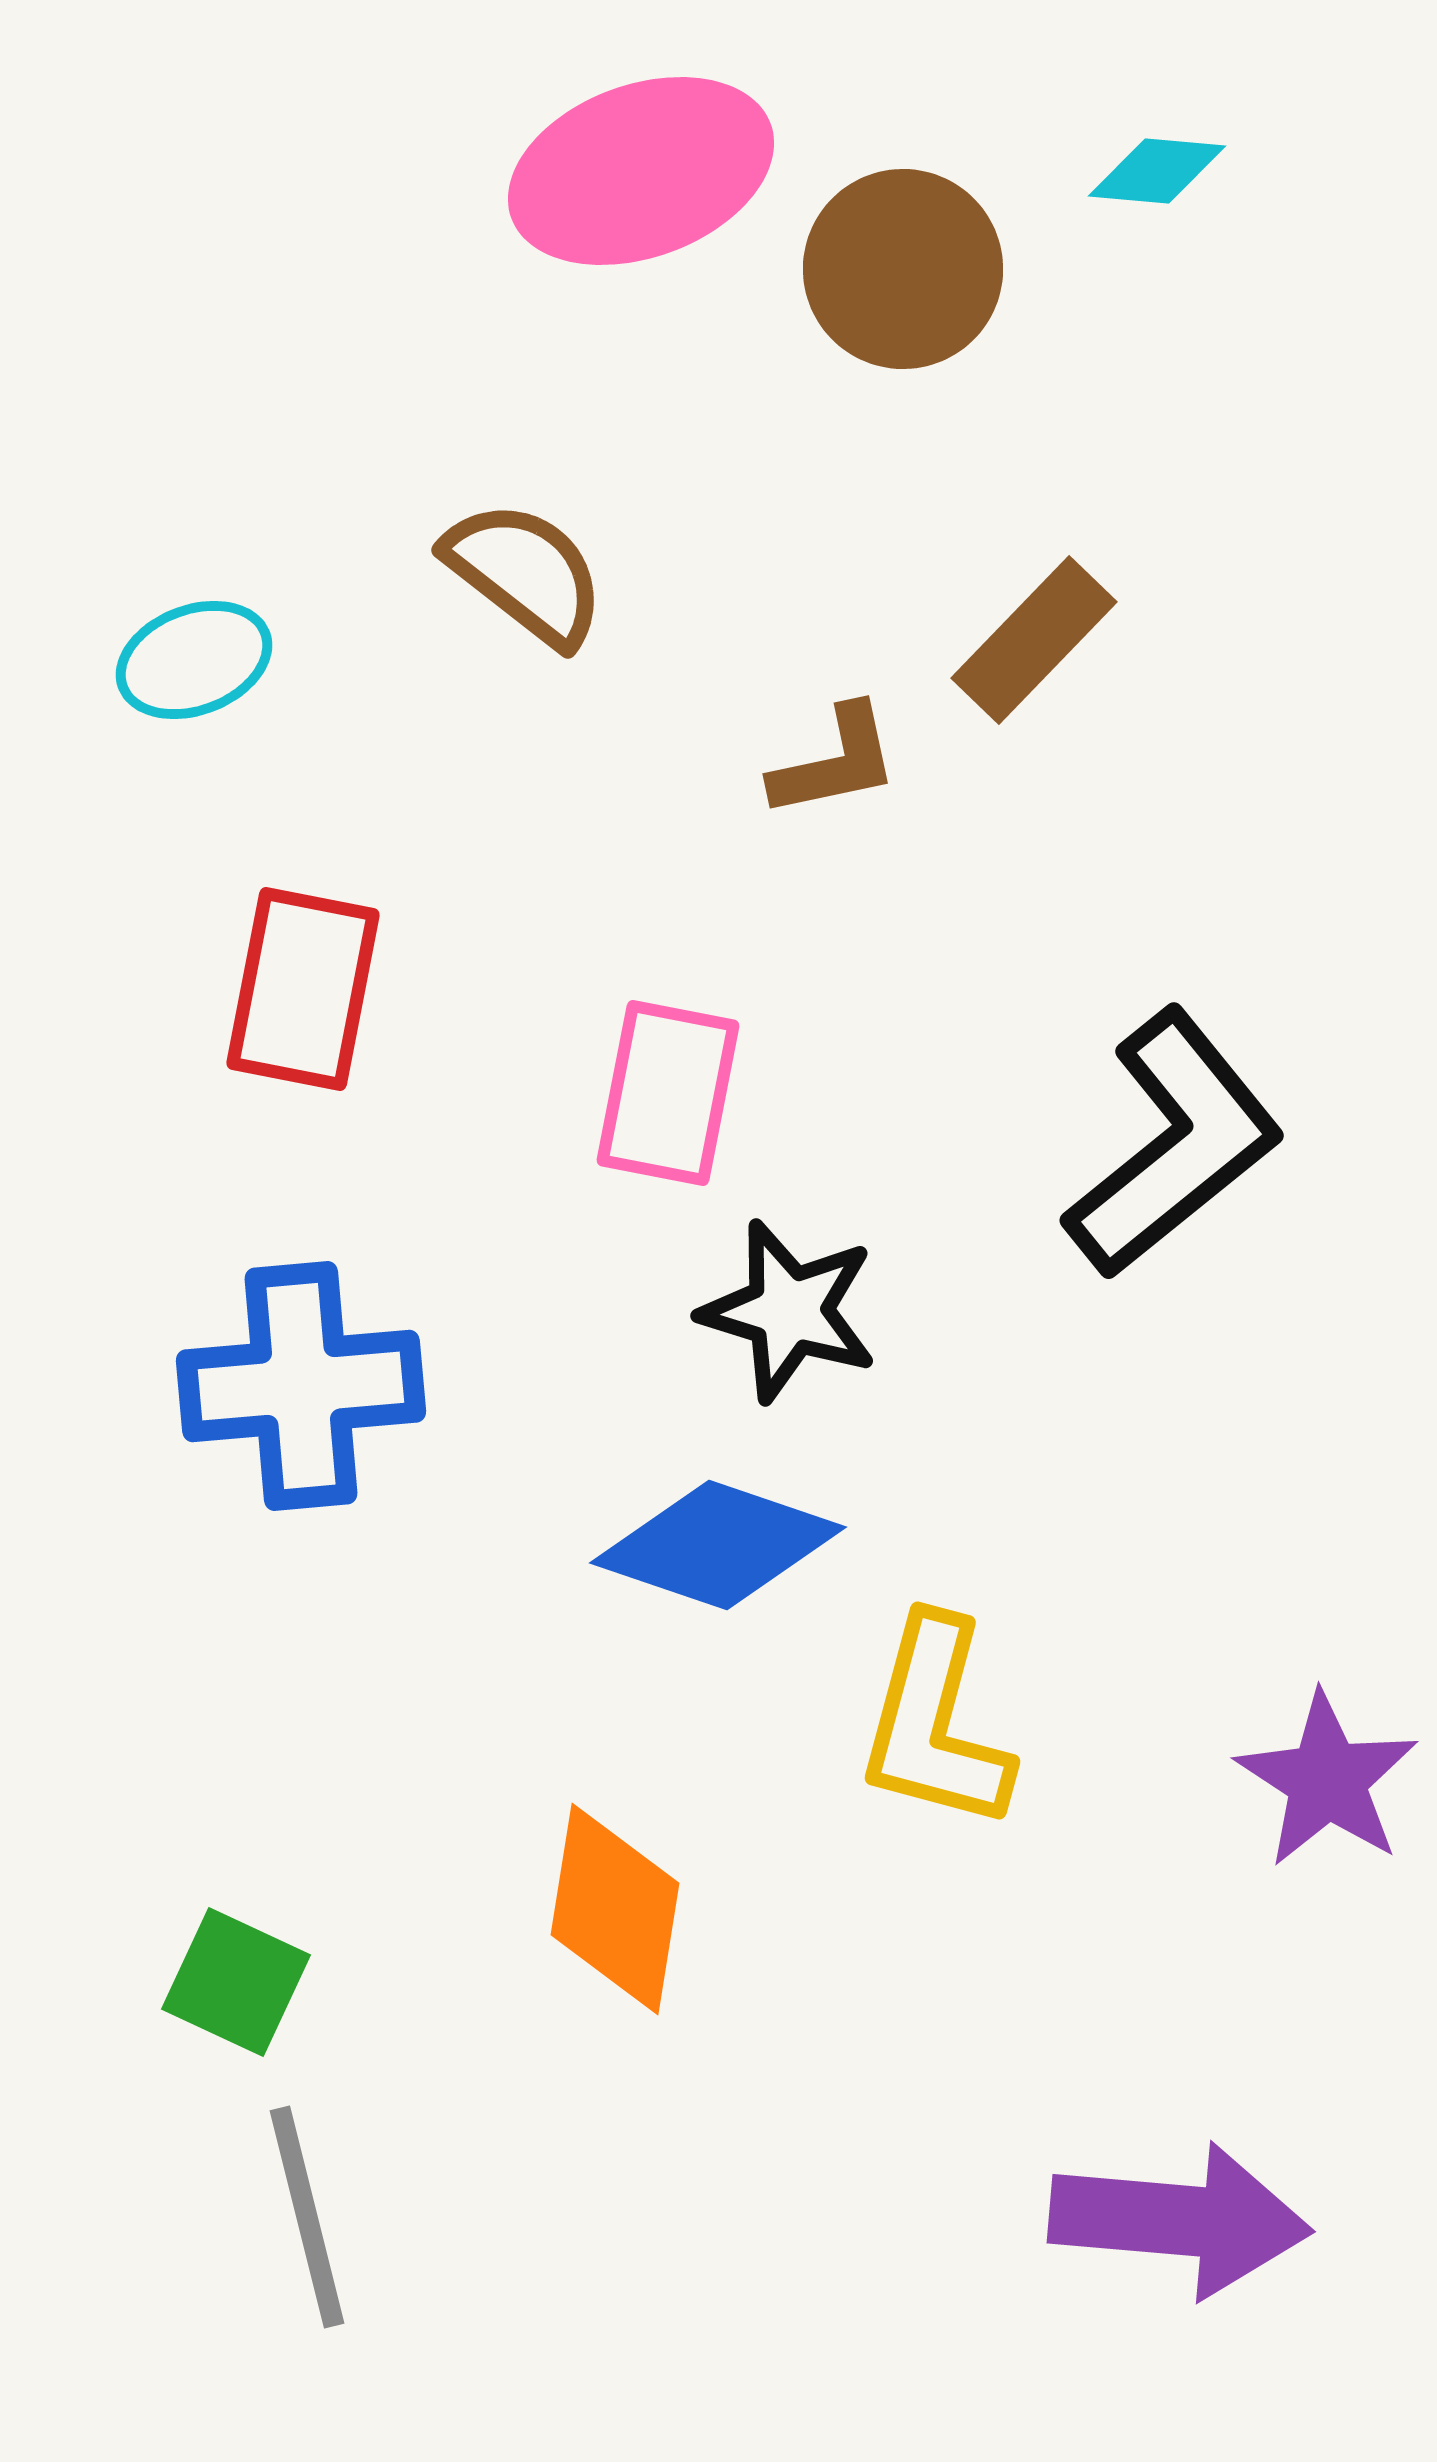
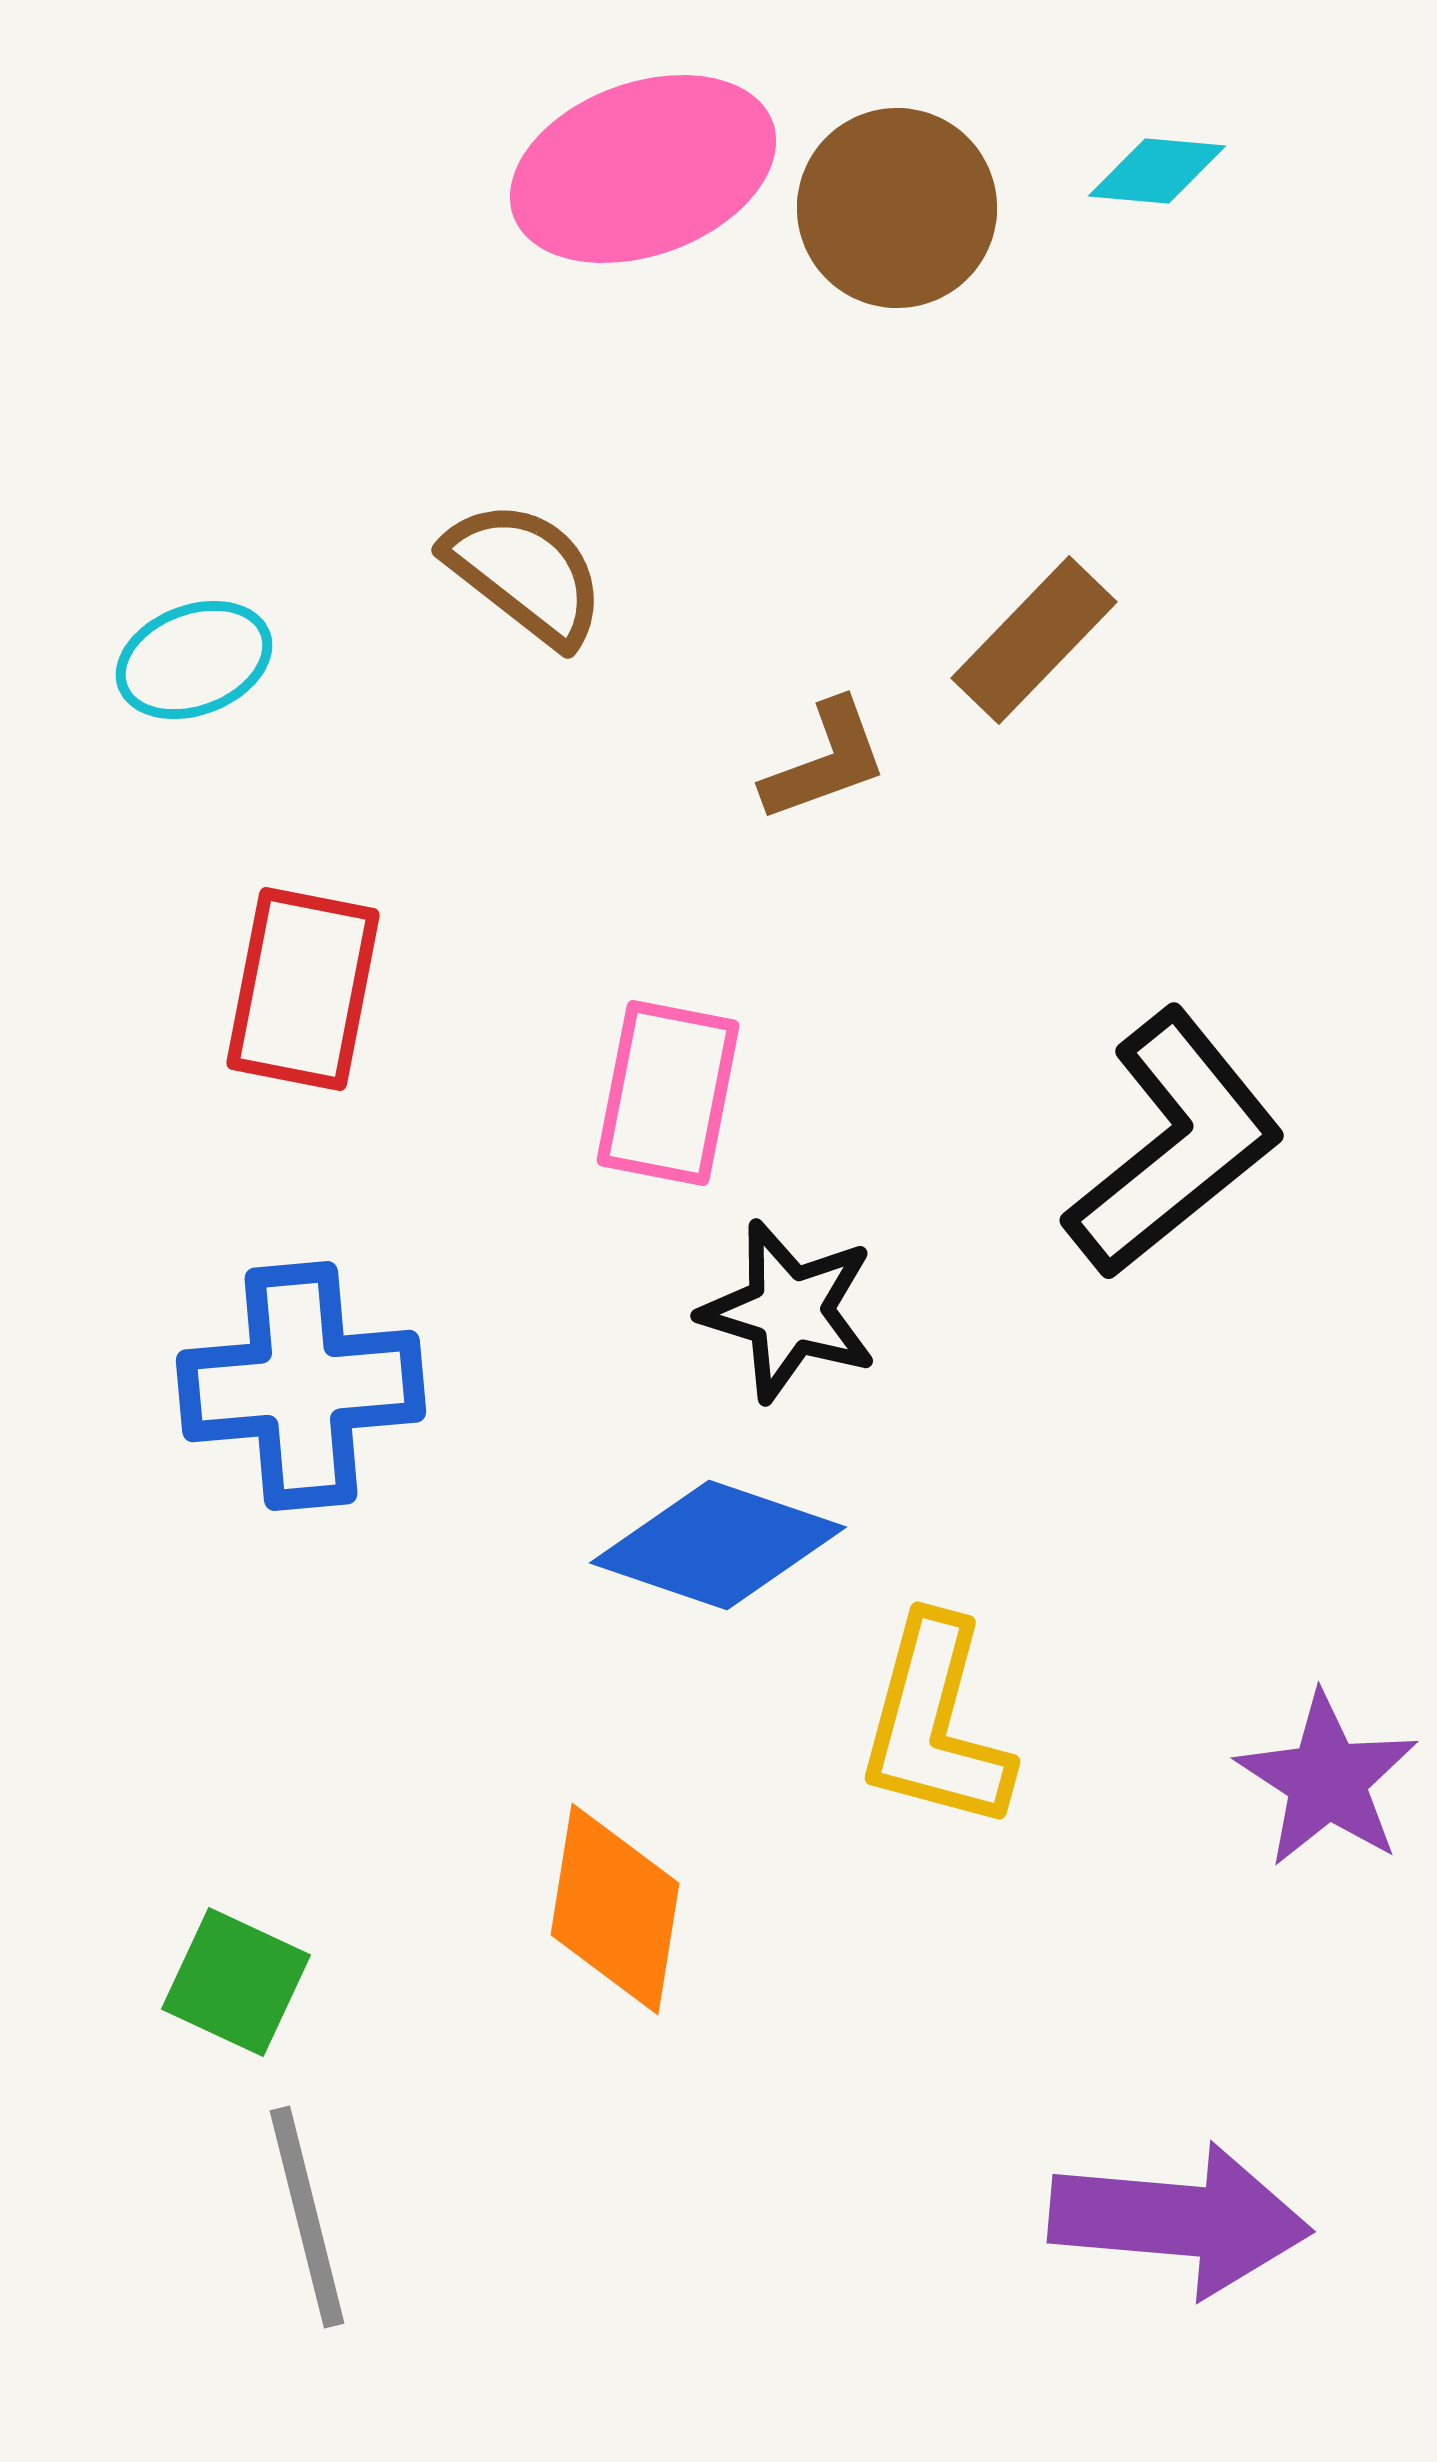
pink ellipse: moved 2 px right, 2 px up
brown circle: moved 6 px left, 61 px up
brown L-shape: moved 10 px left, 1 px up; rotated 8 degrees counterclockwise
